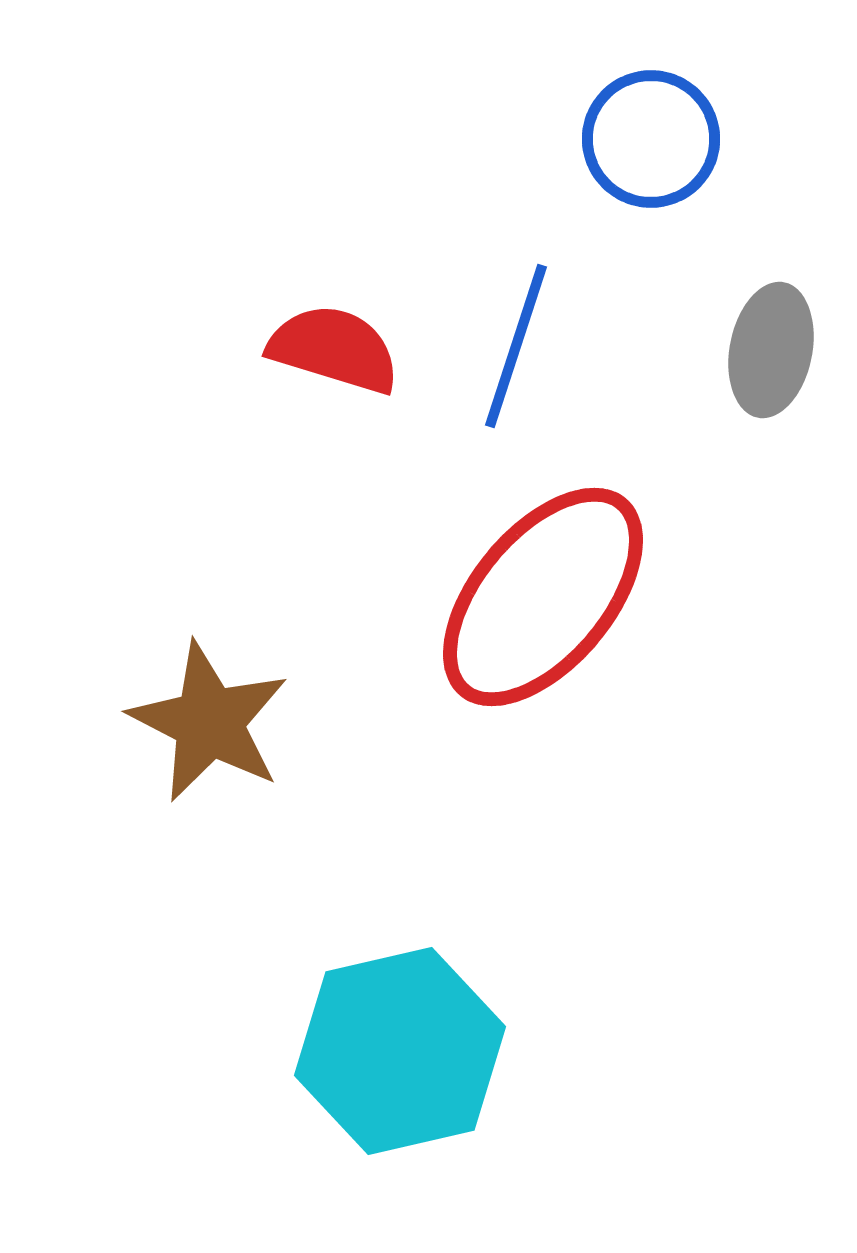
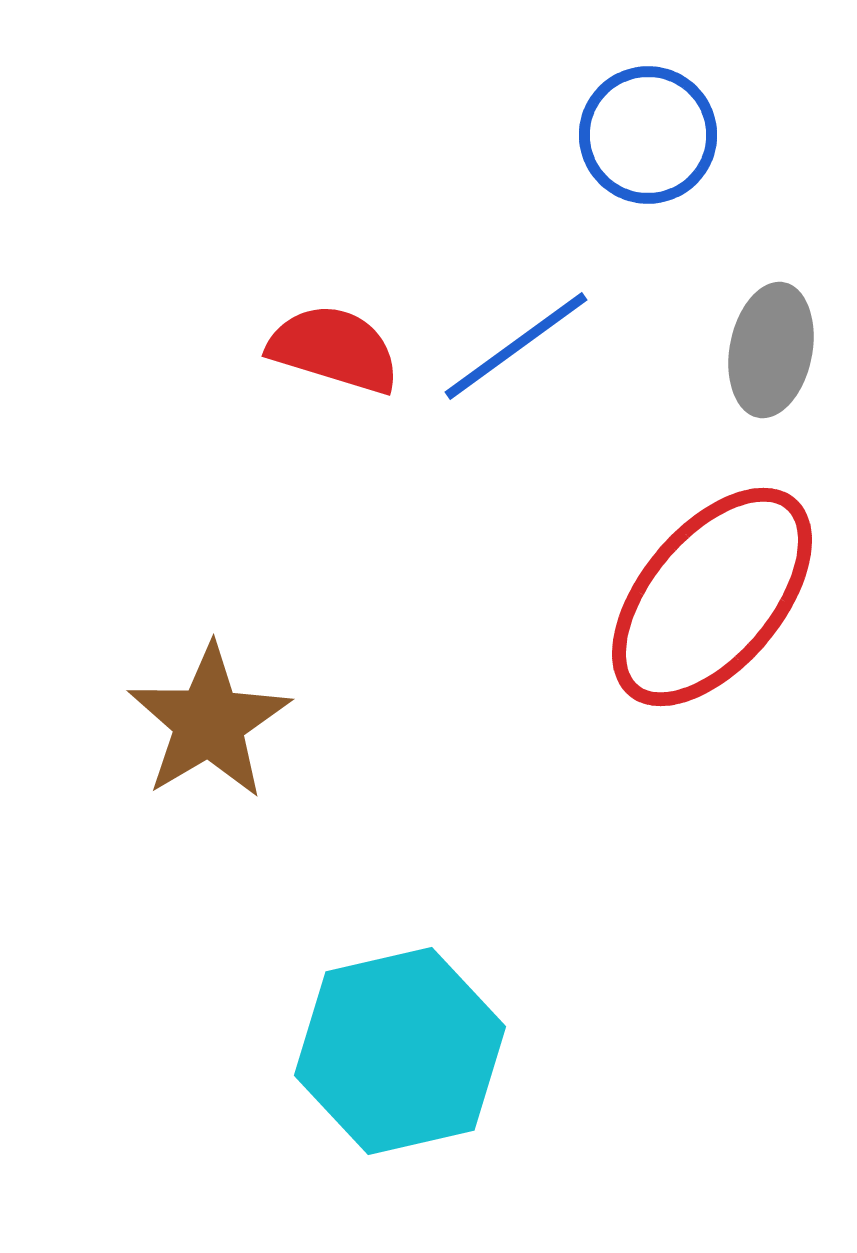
blue circle: moved 3 px left, 4 px up
blue line: rotated 36 degrees clockwise
red ellipse: moved 169 px right
brown star: rotated 14 degrees clockwise
